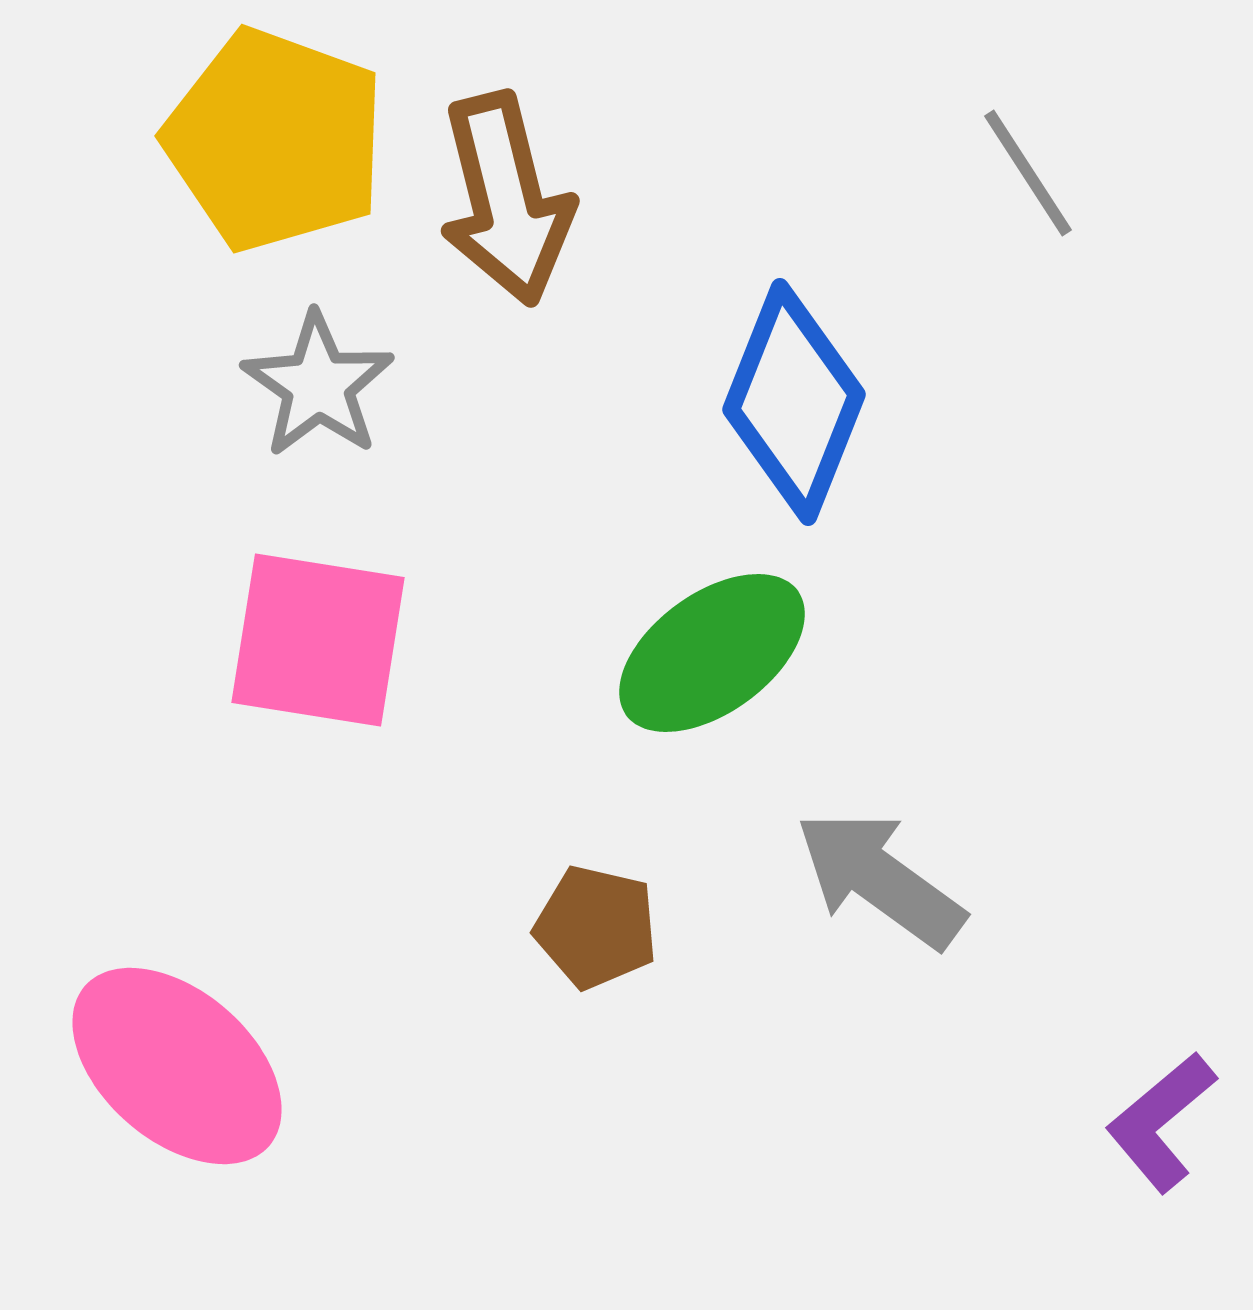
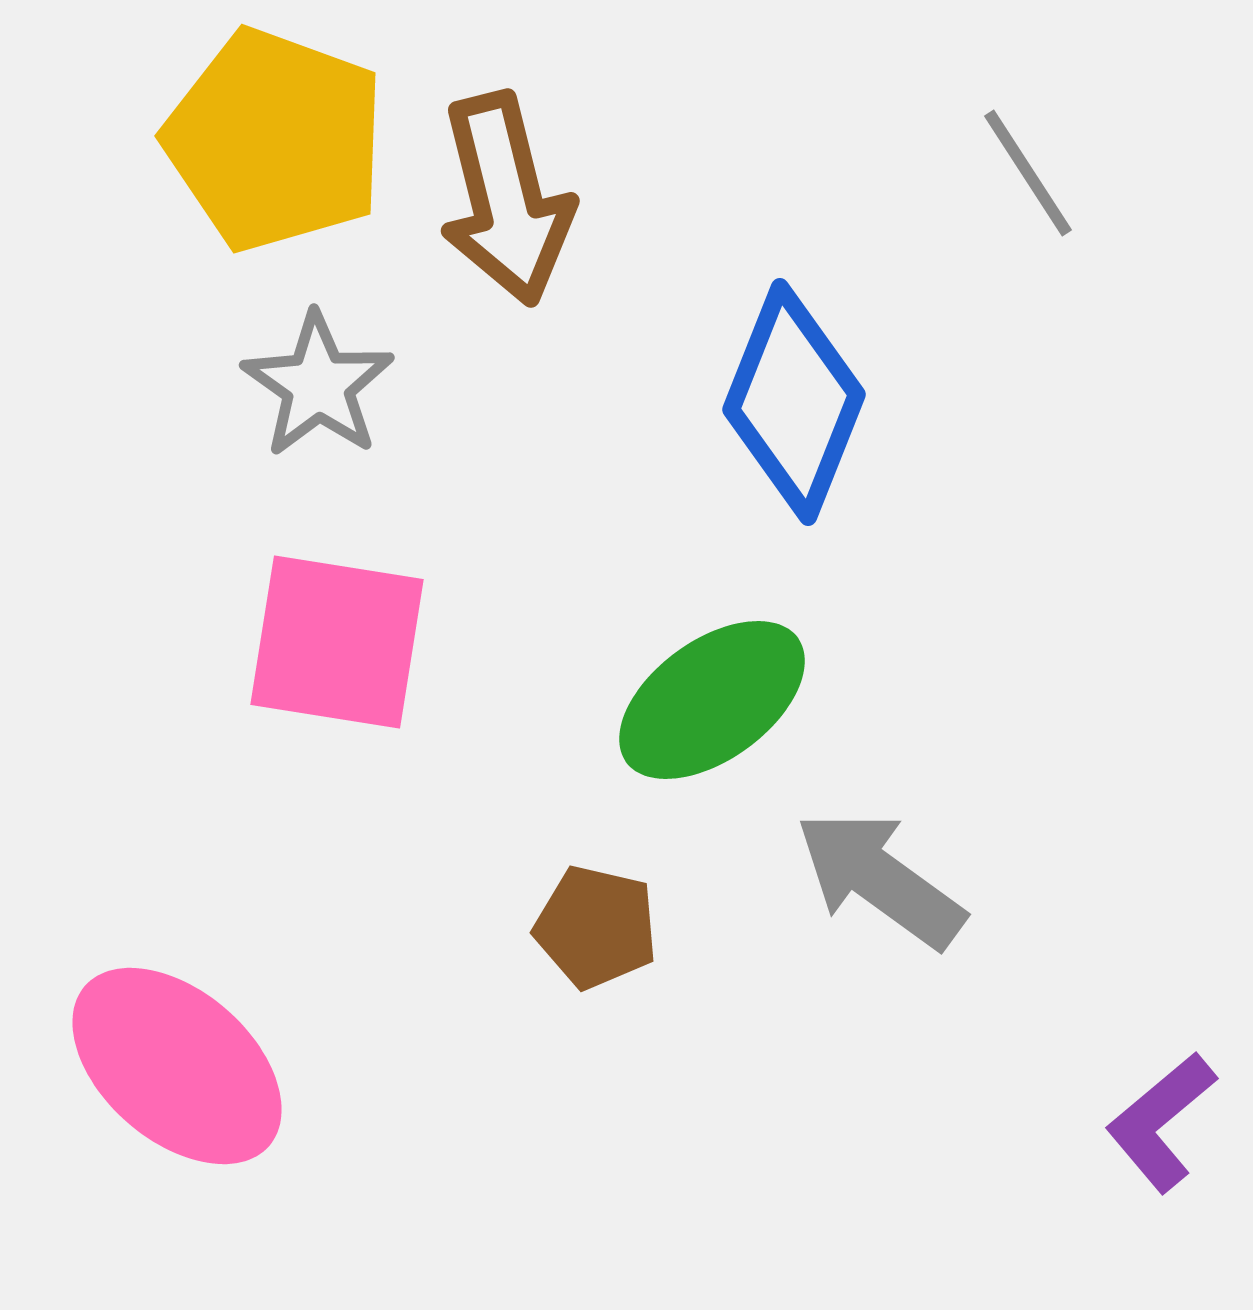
pink square: moved 19 px right, 2 px down
green ellipse: moved 47 px down
